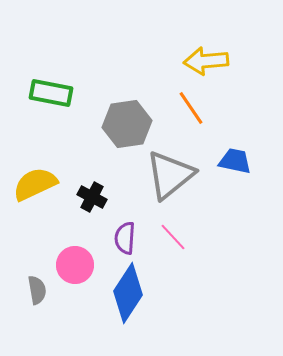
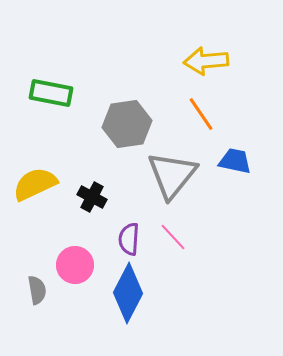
orange line: moved 10 px right, 6 px down
gray triangle: moved 2 px right; rotated 12 degrees counterclockwise
purple semicircle: moved 4 px right, 1 px down
blue diamond: rotated 6 degrees counterclockwise
